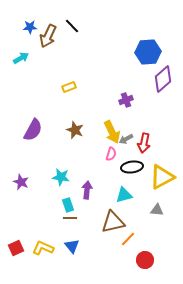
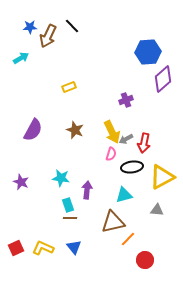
cyan star: moved 1 px down
blue triangle: moved 2 px right, 1 px down
